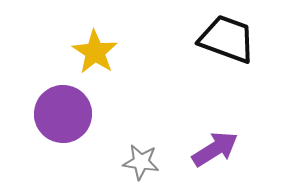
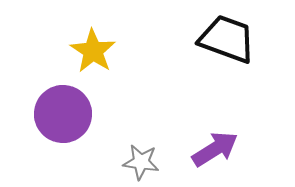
yellow star: moved 2 px left, 1 px up
